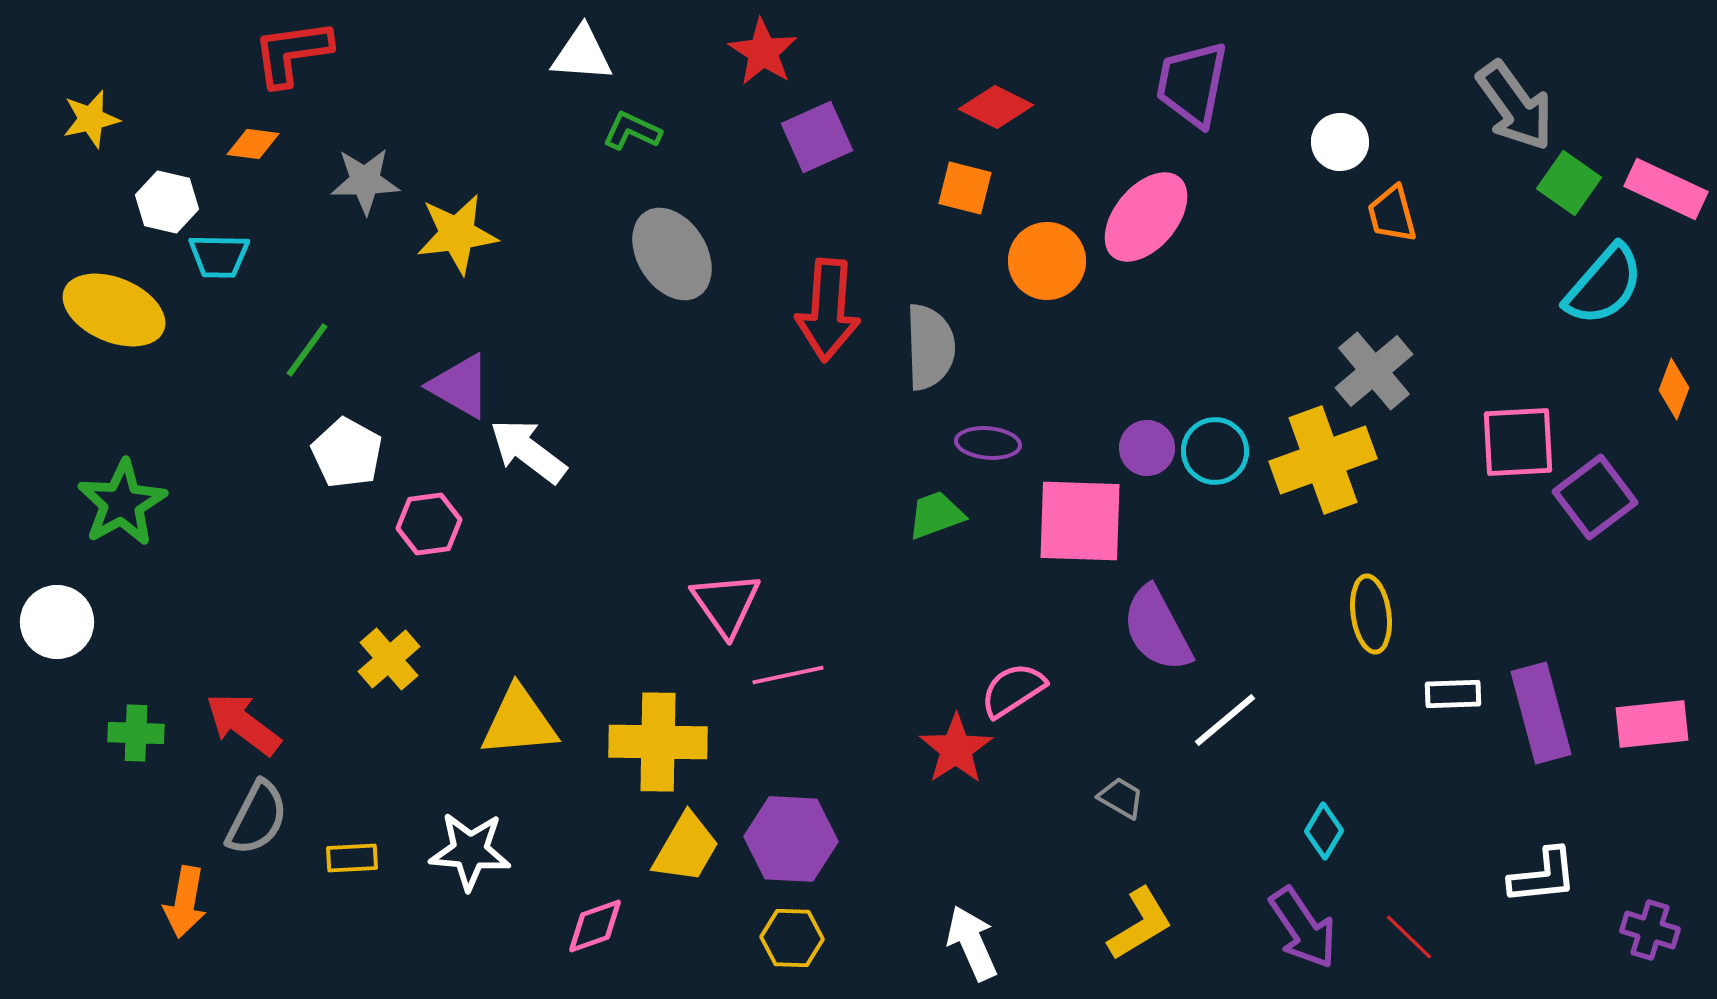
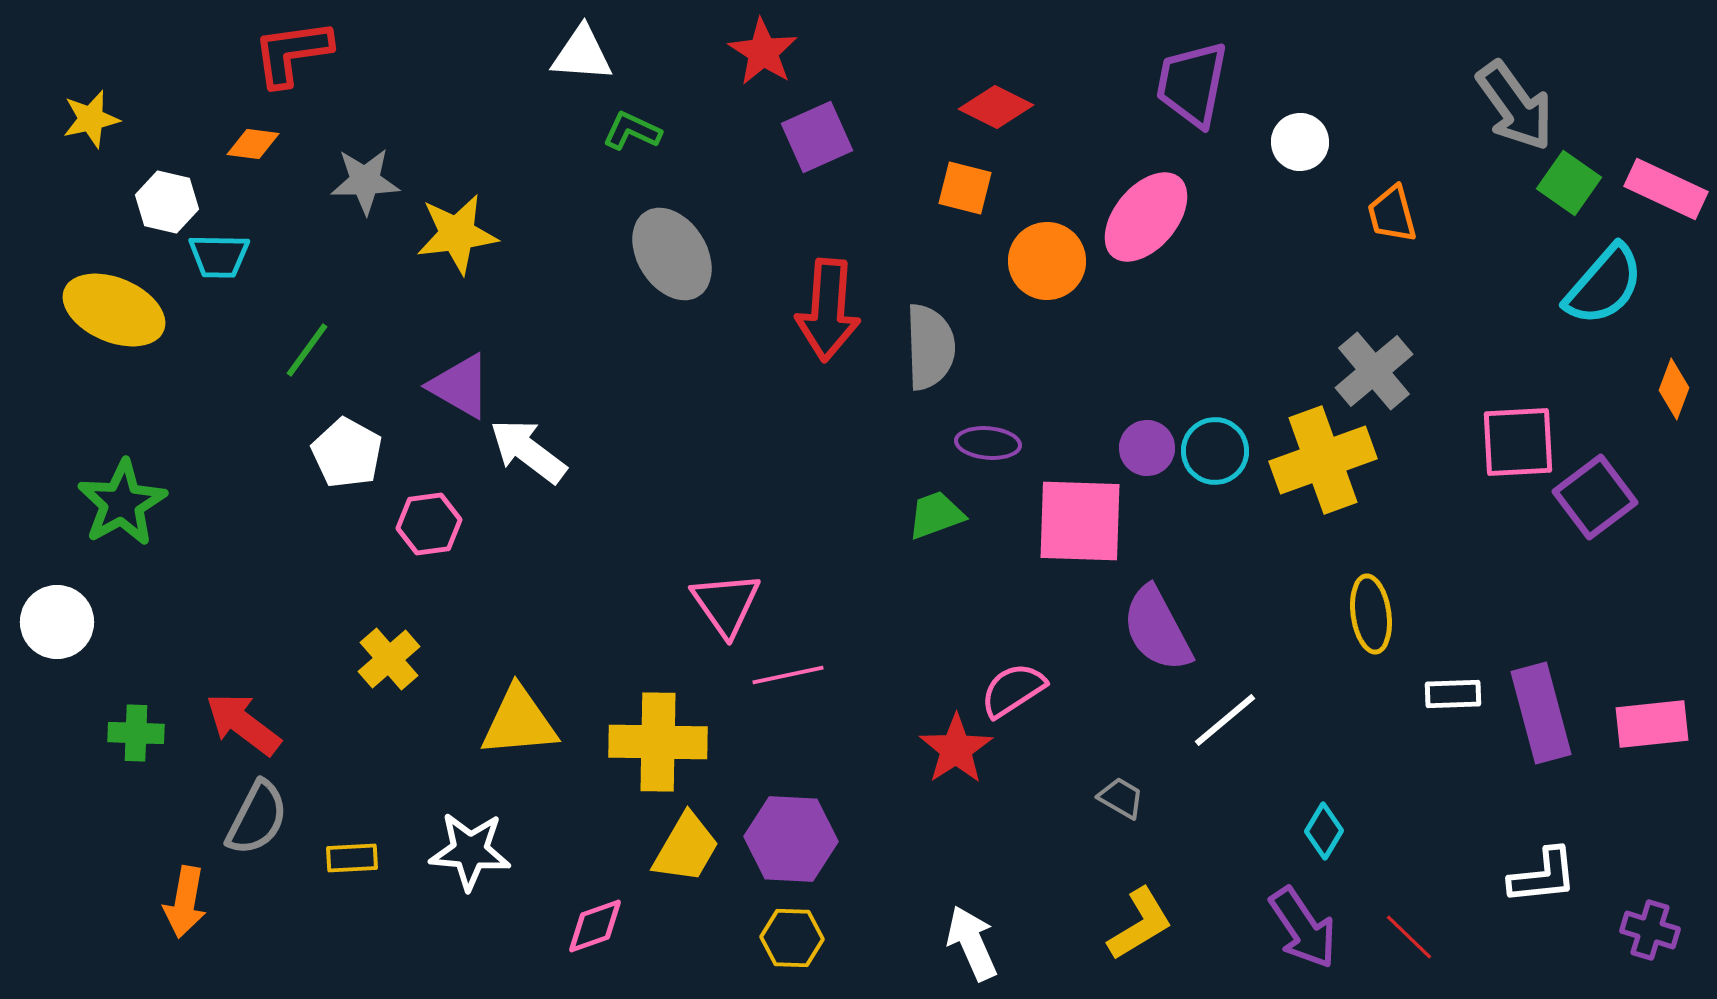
white circle at (1340, 142): moved 40 px left
